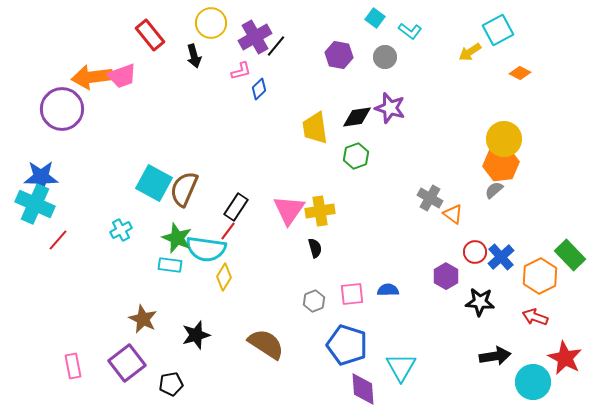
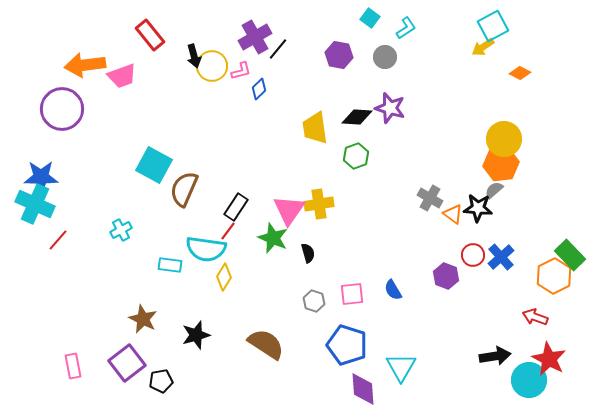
cyan square at (375, 18): moved 5 px left
yellow circle at (211, 23): moved 1 px right, 43 px down
cyan square at (498, 30): moved 5 px left, 4 px up
cyan L-shape at (410, 31): moved 4 px left, 3 px up; rotated 70 degrees counterclockwise
black line at (276, 46): moved 2 px right, 3 px down
yellow arrow at (470, 52): moved 13 px right, 5 px up
orange arrow at (92, 77): moved 7 px left, 12 px up
black diamond at (357, 117): rotated 12 degrees clockwise
cyan square at (154, 183): moved 18 px up
yellow cross at (320, 211): moved 1 px left, 7 px up
green star at (177, 238): moved 96 px right
black semicircle at (315, 248): moved 7 px left, 5 px down
red circle at (475, 252): moved 2 px left, 3 px down
purple hexagon at (446, 276): rotated 10 degrees counterclockwise
orange hexagon at (540, 276): moved 14 px right
blue semicircle at (388, 290): moved 5 px right; rotated 120 degrees counterclockwise
gray hexagon at (314, 301): rotated 20 degrees counterclockwise
black star at (480, 302): moved 2 px left, 94 px up
red star at (565, 358): moved 16 px left, 1 px down
cyan circle at (533, 382): moved 4 px left, 2 px up
black pentagon at (171, 384): moved 10 px left, 3 px up
